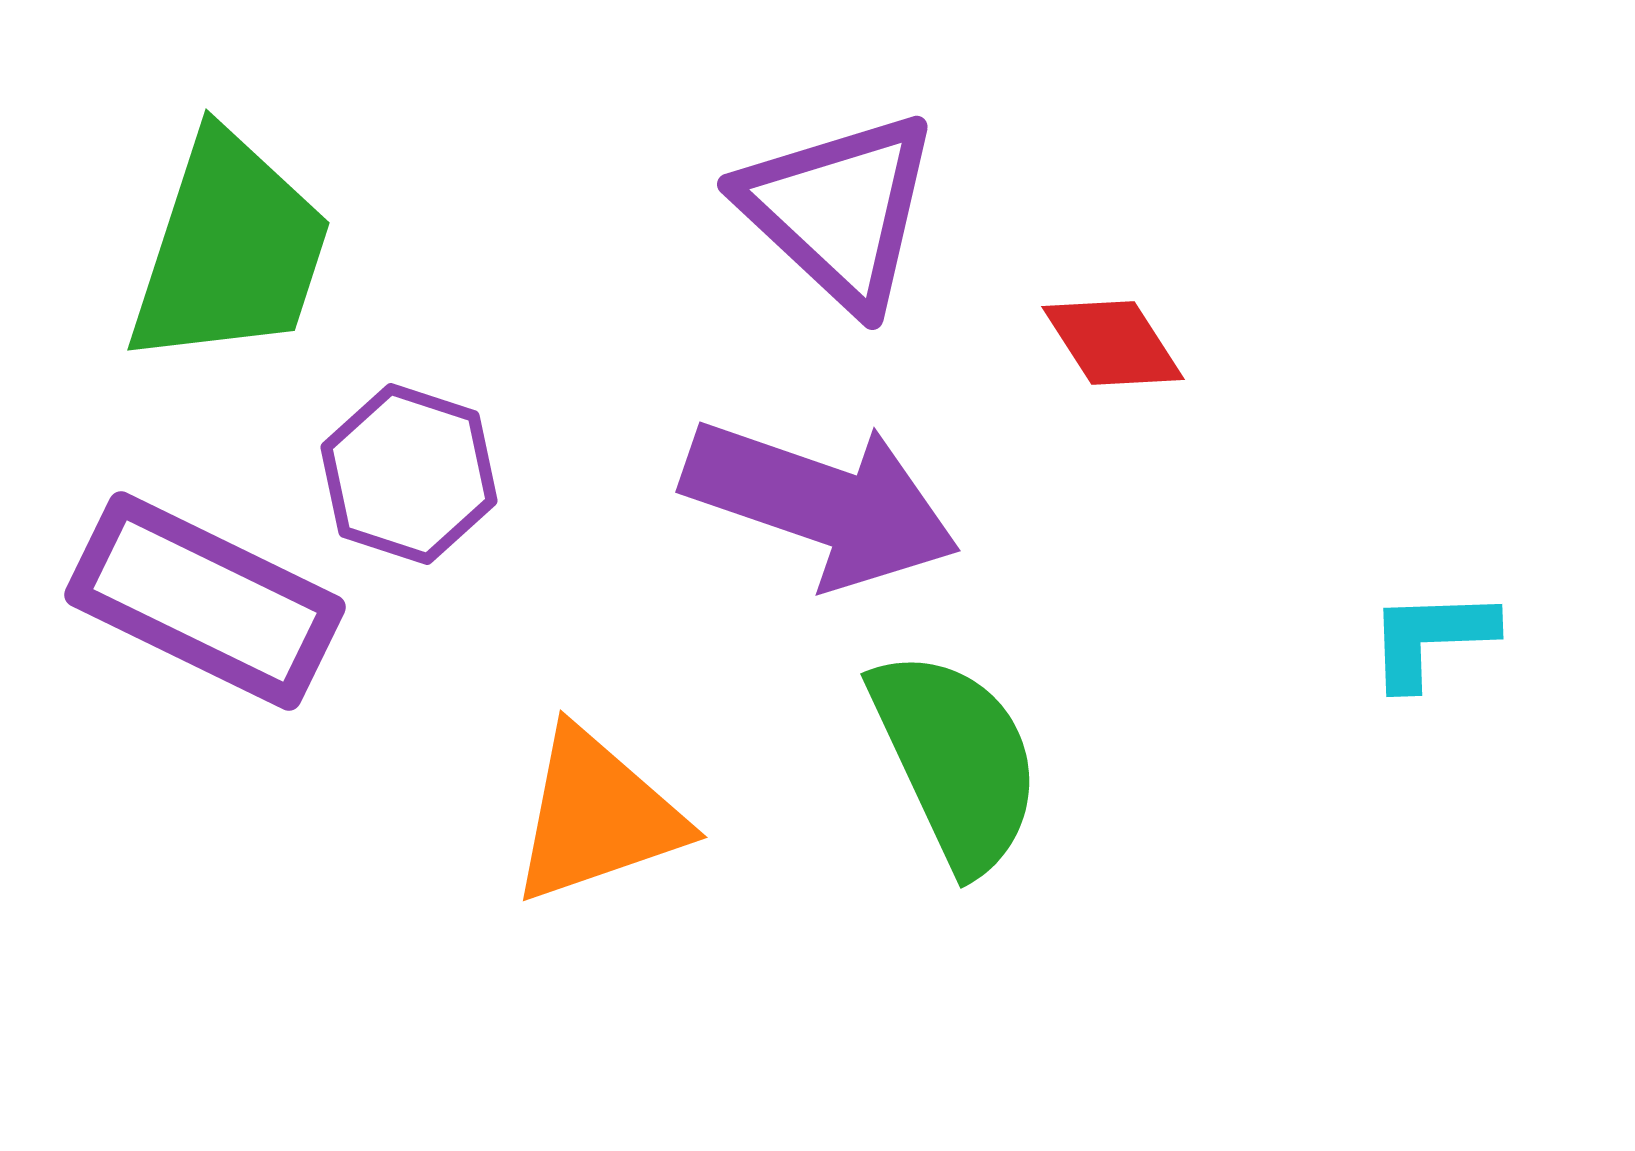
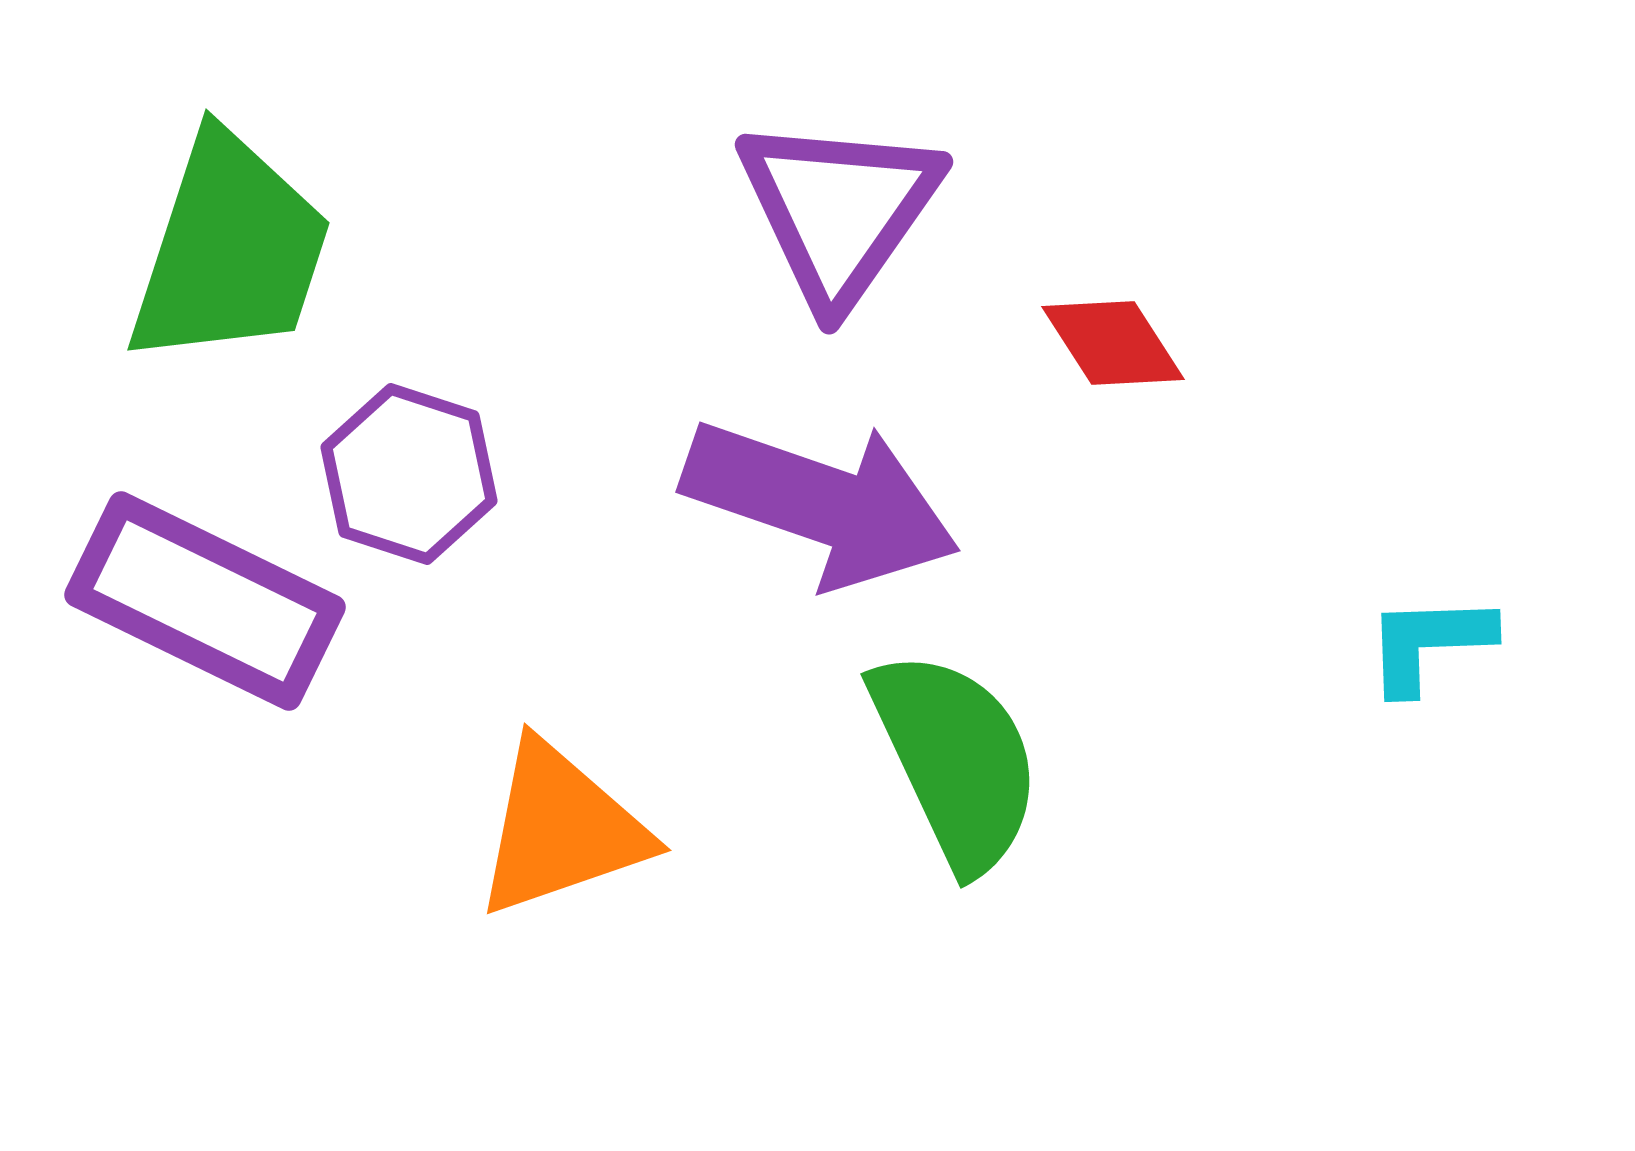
purple triangle: rotated 22 degrees clockwise
cyan L-shape: moved 2 px left, 5 px down
orange triangle: moved 36 px left, 13 px down
